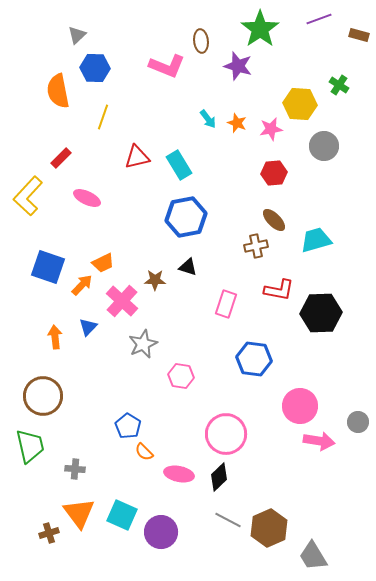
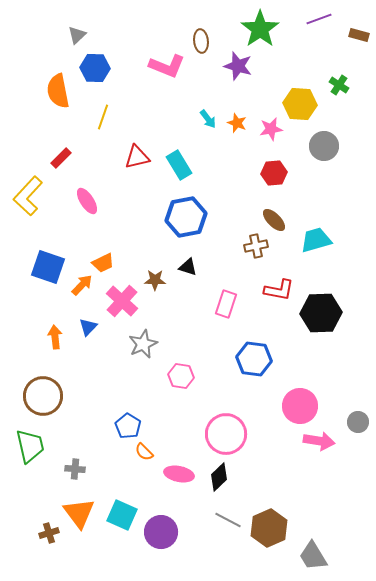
pink ellipse at (87, 198): moved 3 px down; rotated 32 degrees clockwise
